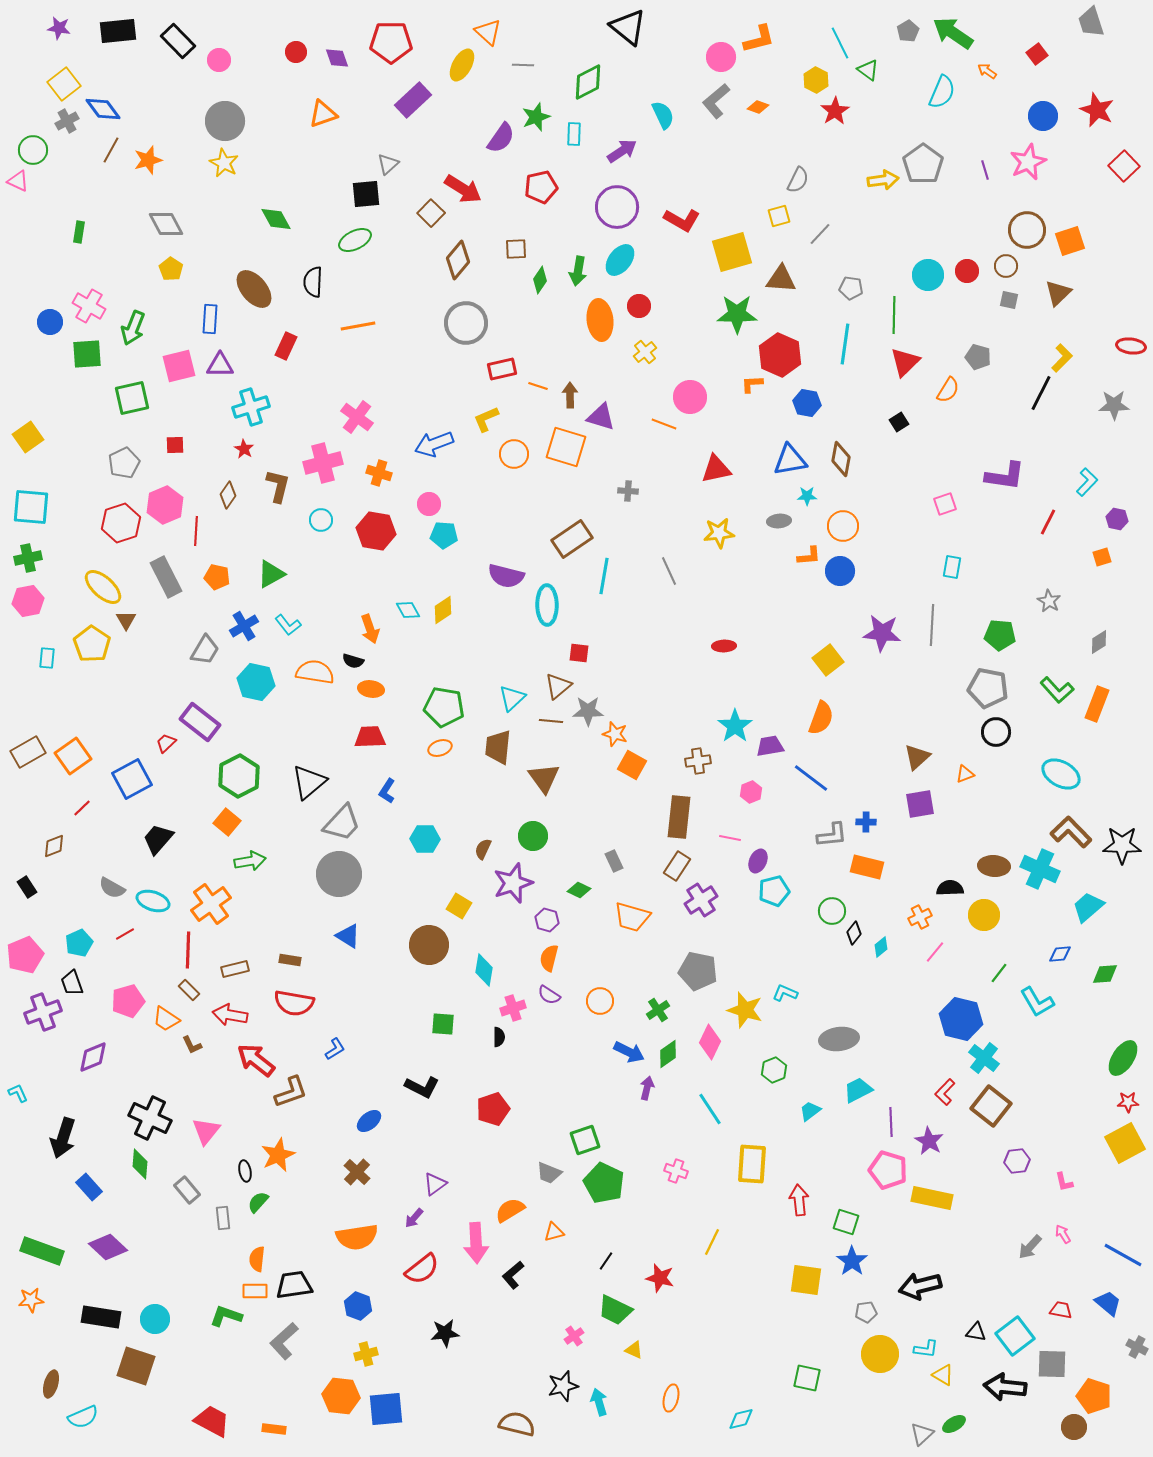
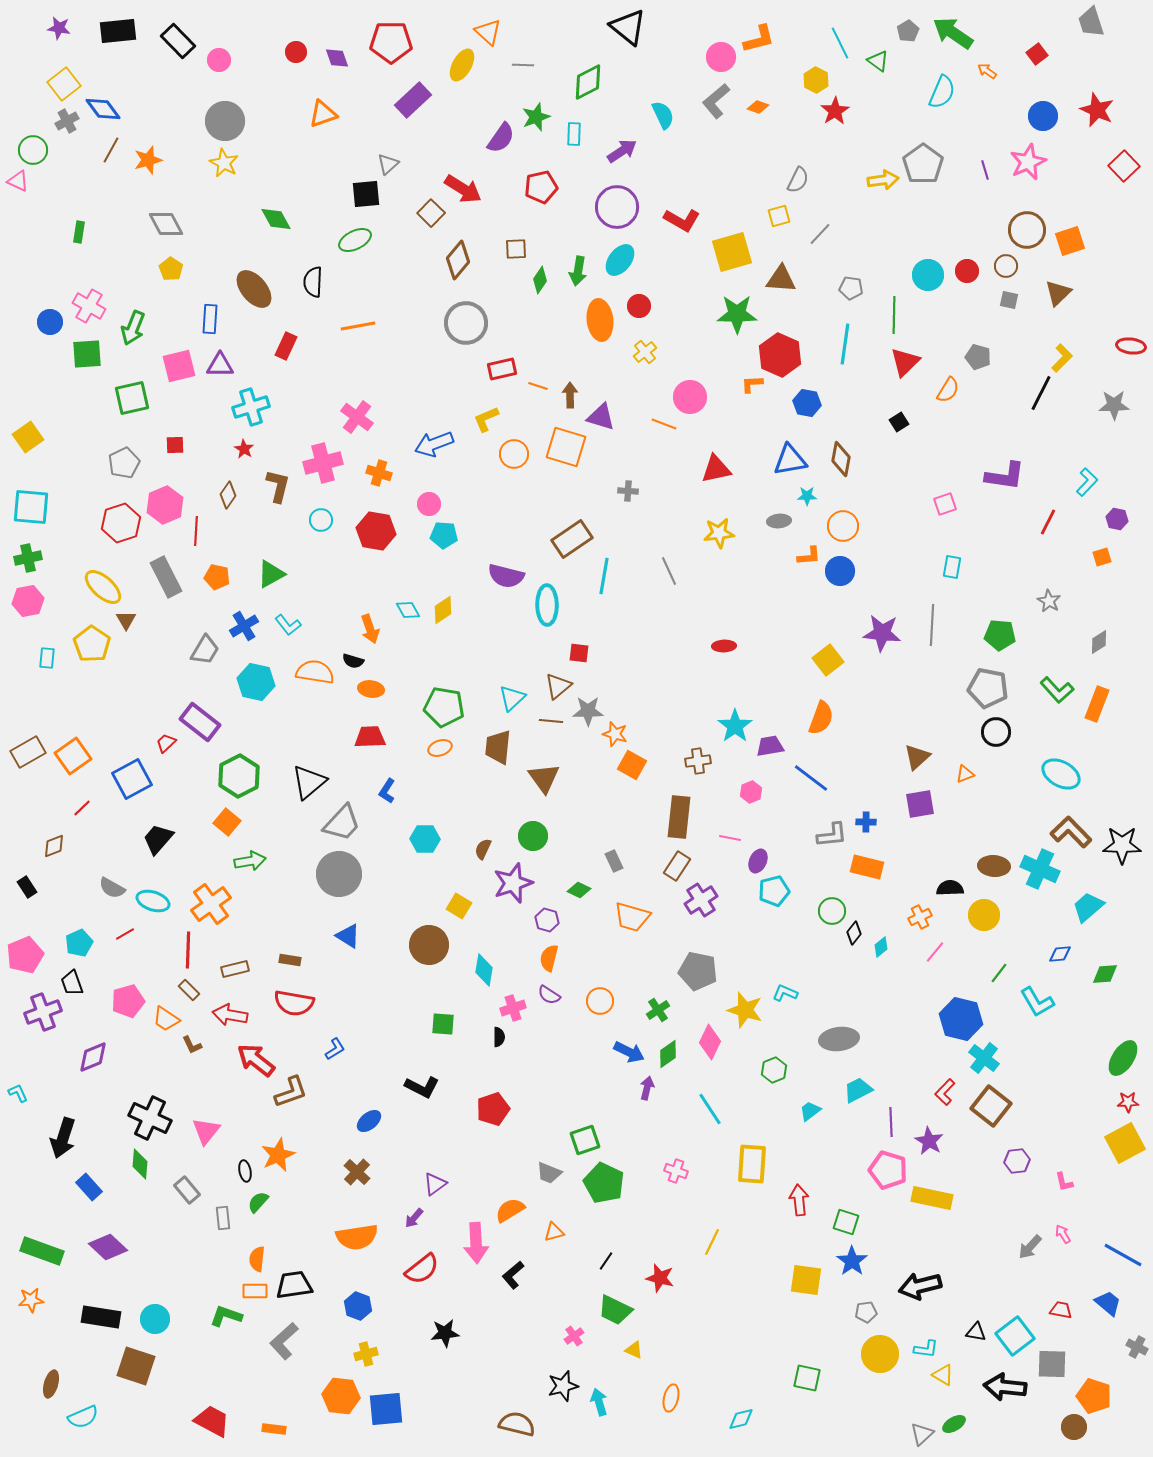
green triangle at (868, 70): moved 10 px right, 9 px up
